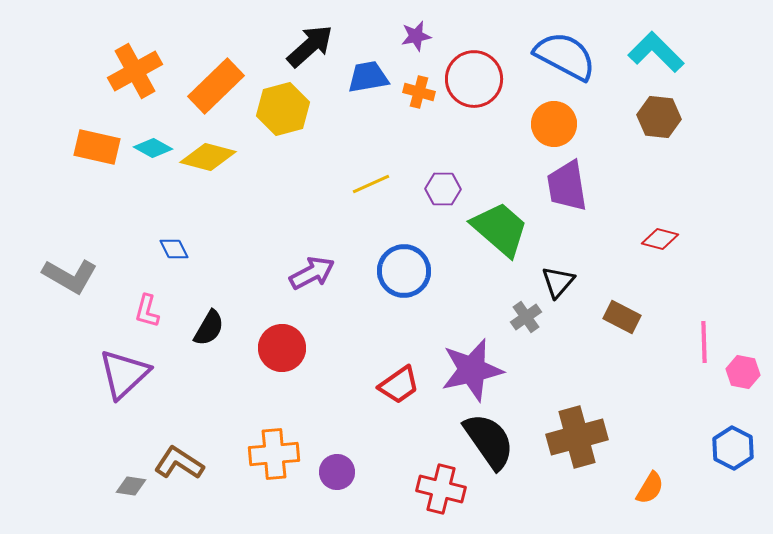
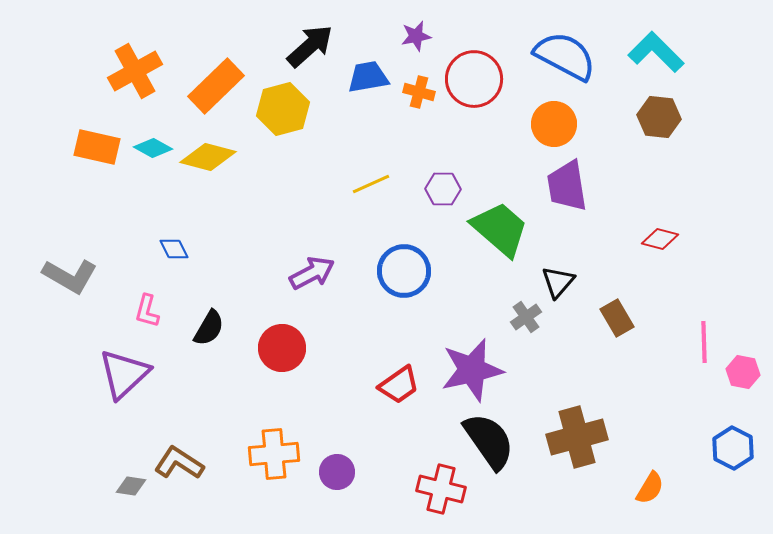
brown rectangle at (622, 317): moved 5 px left, 1 px down; rotated 33 degrees clockwise
